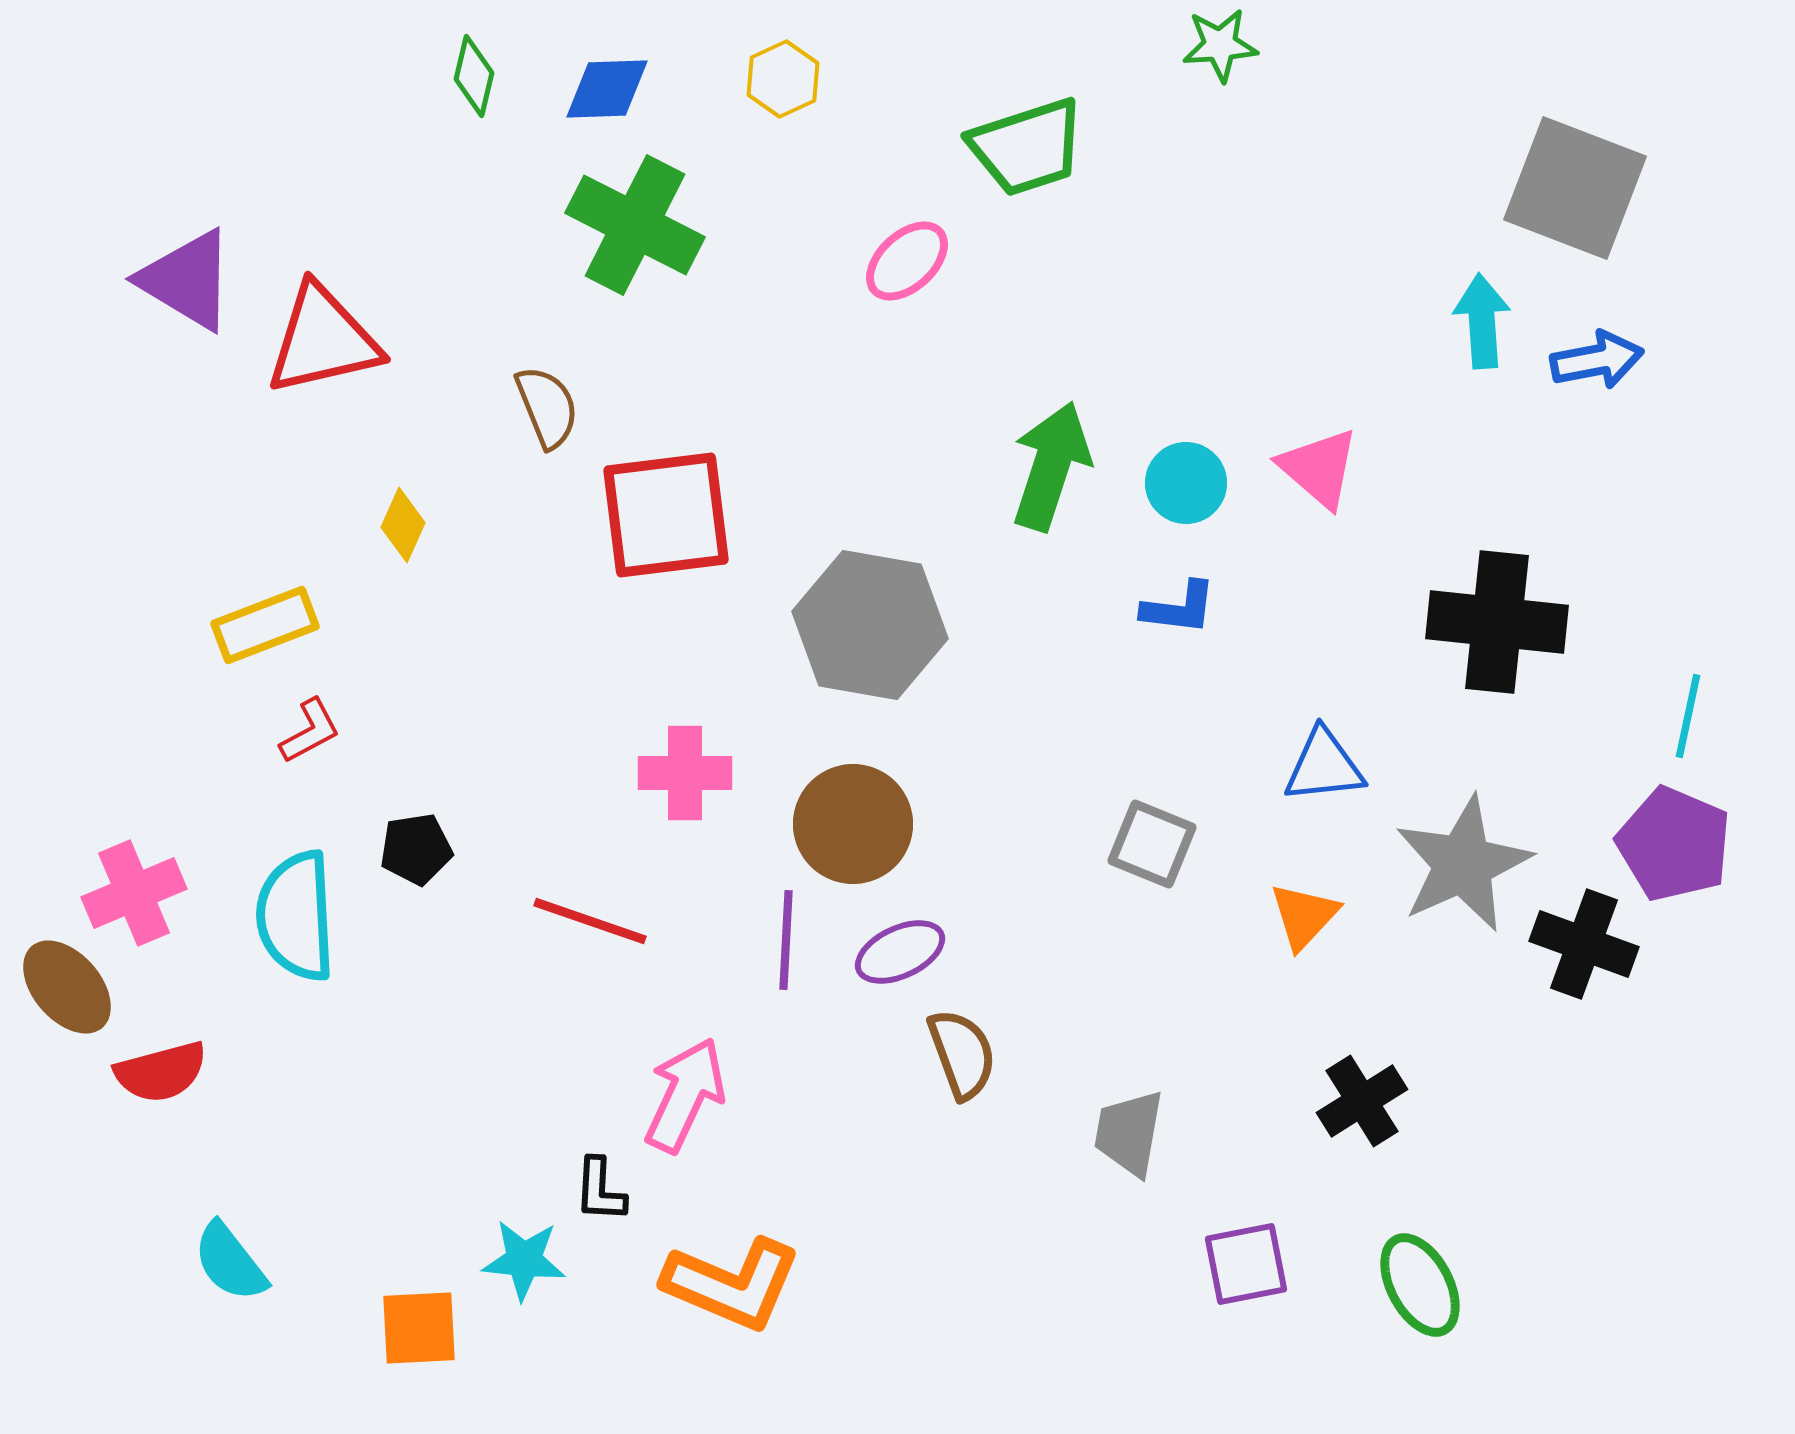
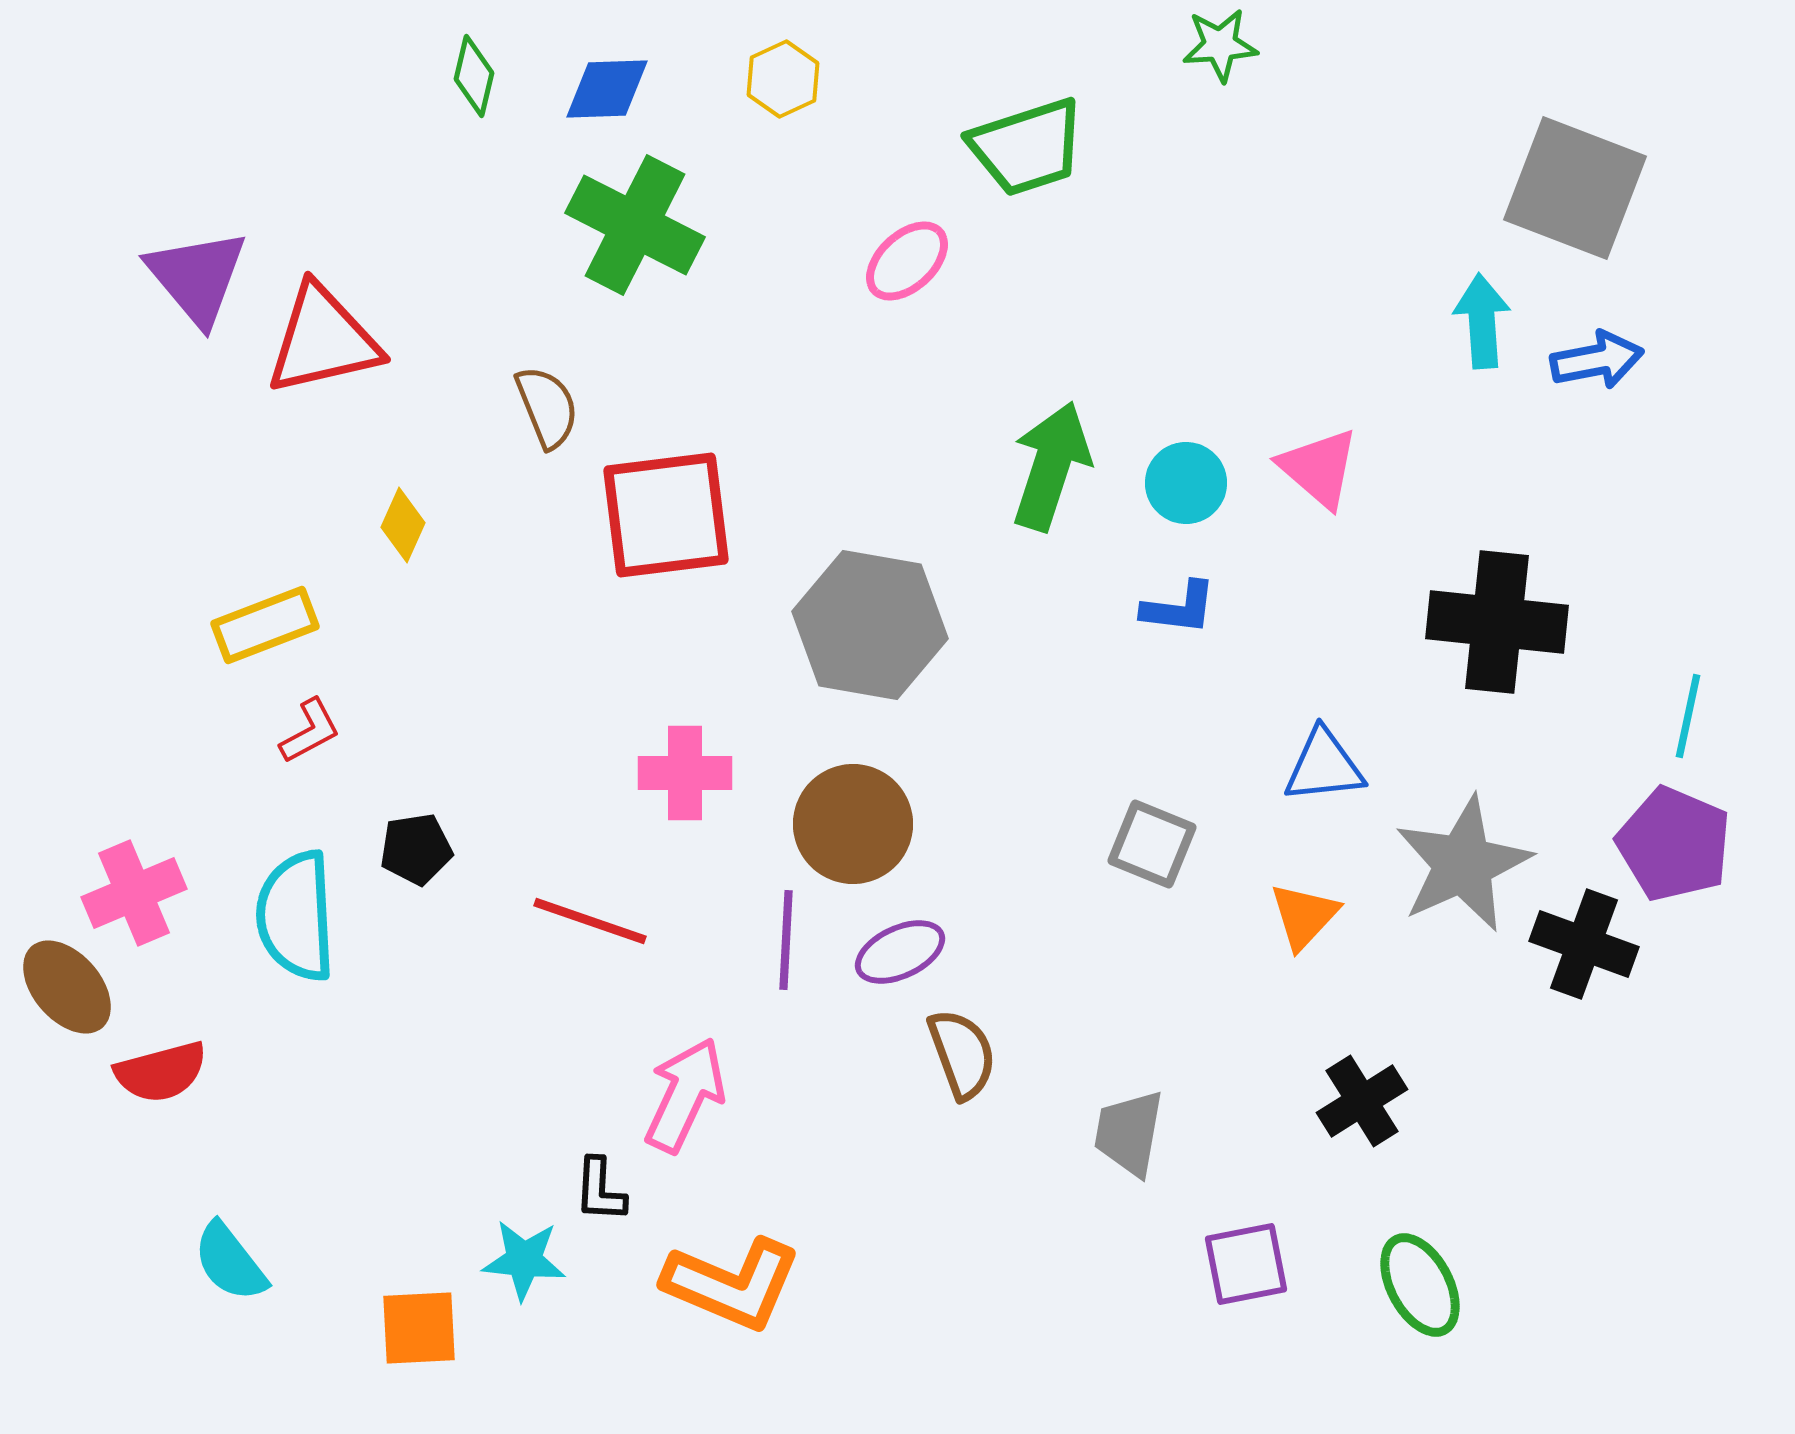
purple triangle at (187, 280): moved 10 px right, 3 px up; rotated 19 degrees clockwise
